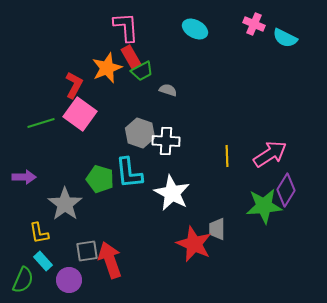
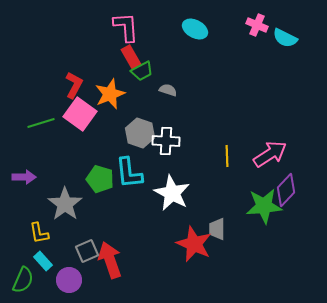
pink cross: moved 3 px right, 1 px down
orange star: moved 3 px right, 26 px down
purple diamond: rotated 12 degrees clockwise
gray square: rotated 15 degrees counterclockwise
